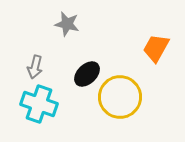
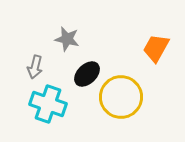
gray star: moved 15 px down
yellow circle: moved 1 px right
cyan cross: moved 9 px right
